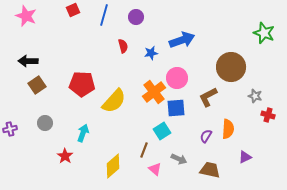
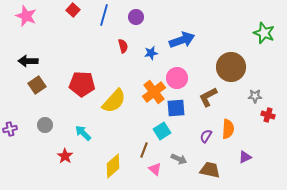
red square: rotated 24 degrees counterclockwise
gray star: rotated 16 degrees counterclockwise
gray circle: moved 2 px down
cyan arrow: rotated 66 degrees counterclockwise
